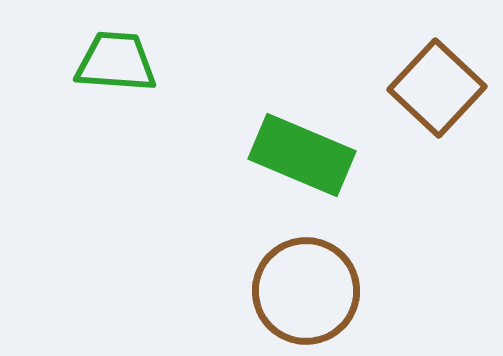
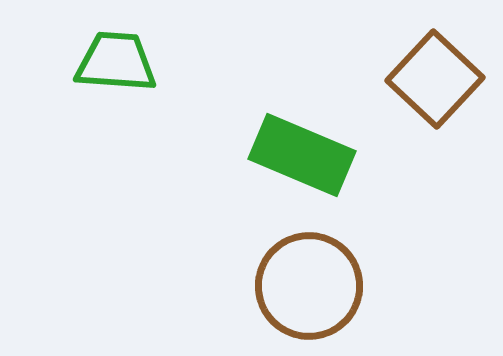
brown square: moved 2 px left, 9 px up
brown circle: moved 3 px right, 5 px up
